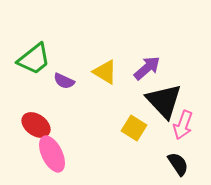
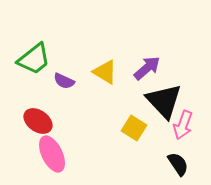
red ellipse: moved 2 px right, 4 px up
